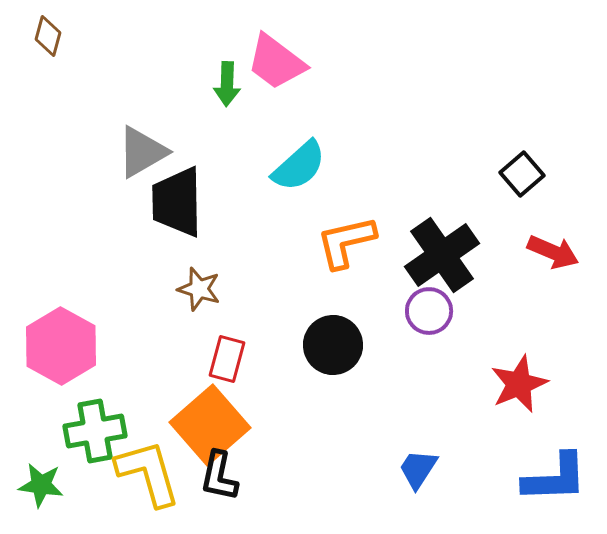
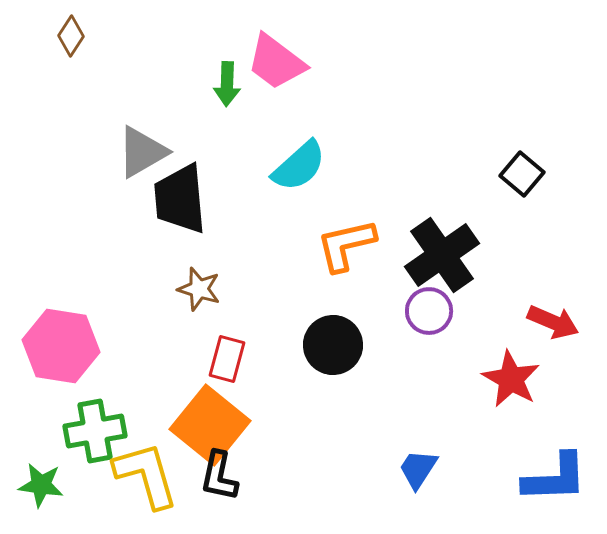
brown diamond: moved 23 px right; rotated 18 degrees clockwise
black square: rotated 9 degrees counterclockwise
black trapezoid: moved 3 px right, 3 px up; rotated 4 degrees counterclockwise
orange L-shape: moved 3 px down
red arrow: moved 70 px down
pink hexagon: rotated 20 degrees counterclockwise
red star: moved 8 px left, 5 px up; rotated 20 degrees counterclockwise
orange square: rotated 10 degrees counterclockwise
yellow L-shape: moved 2 px left, 2 px down
